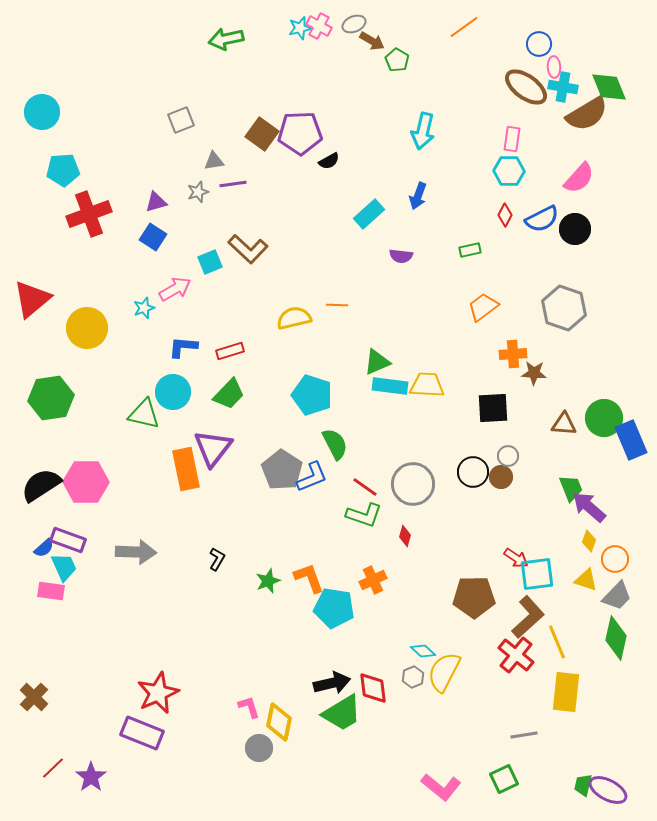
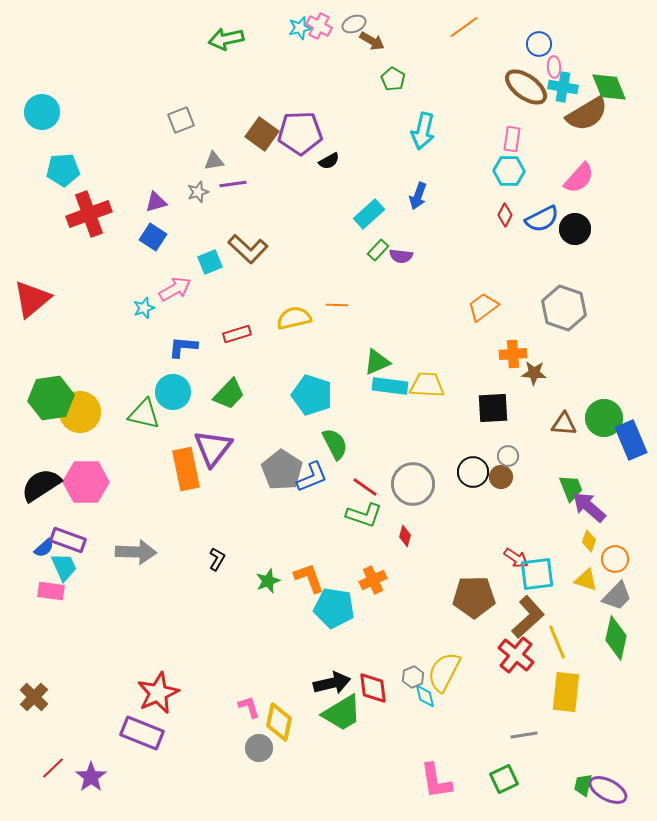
green pentagon at (397, 60): moved 4 px left, 19 px down
green rectangle at (470, 250): moved 92 px left; rotated 35 degrees counterclockwise
yellow circle at (87, 328): moved 7 px left, 84 px down
red rectangle at (230, 351): moved 7 px right, 17 px up
cyan diamond at (423, 651): moved 2 px right, 45 px down; rotated 35 degrees clockwise
pink L-shape at (441, 787): moved 5 px left, 6 px up; rotated 42 degrees clockwise
